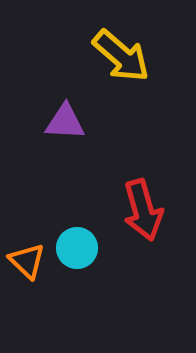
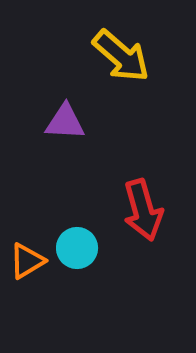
orange triangle: rotated 45 degrees clockwise
